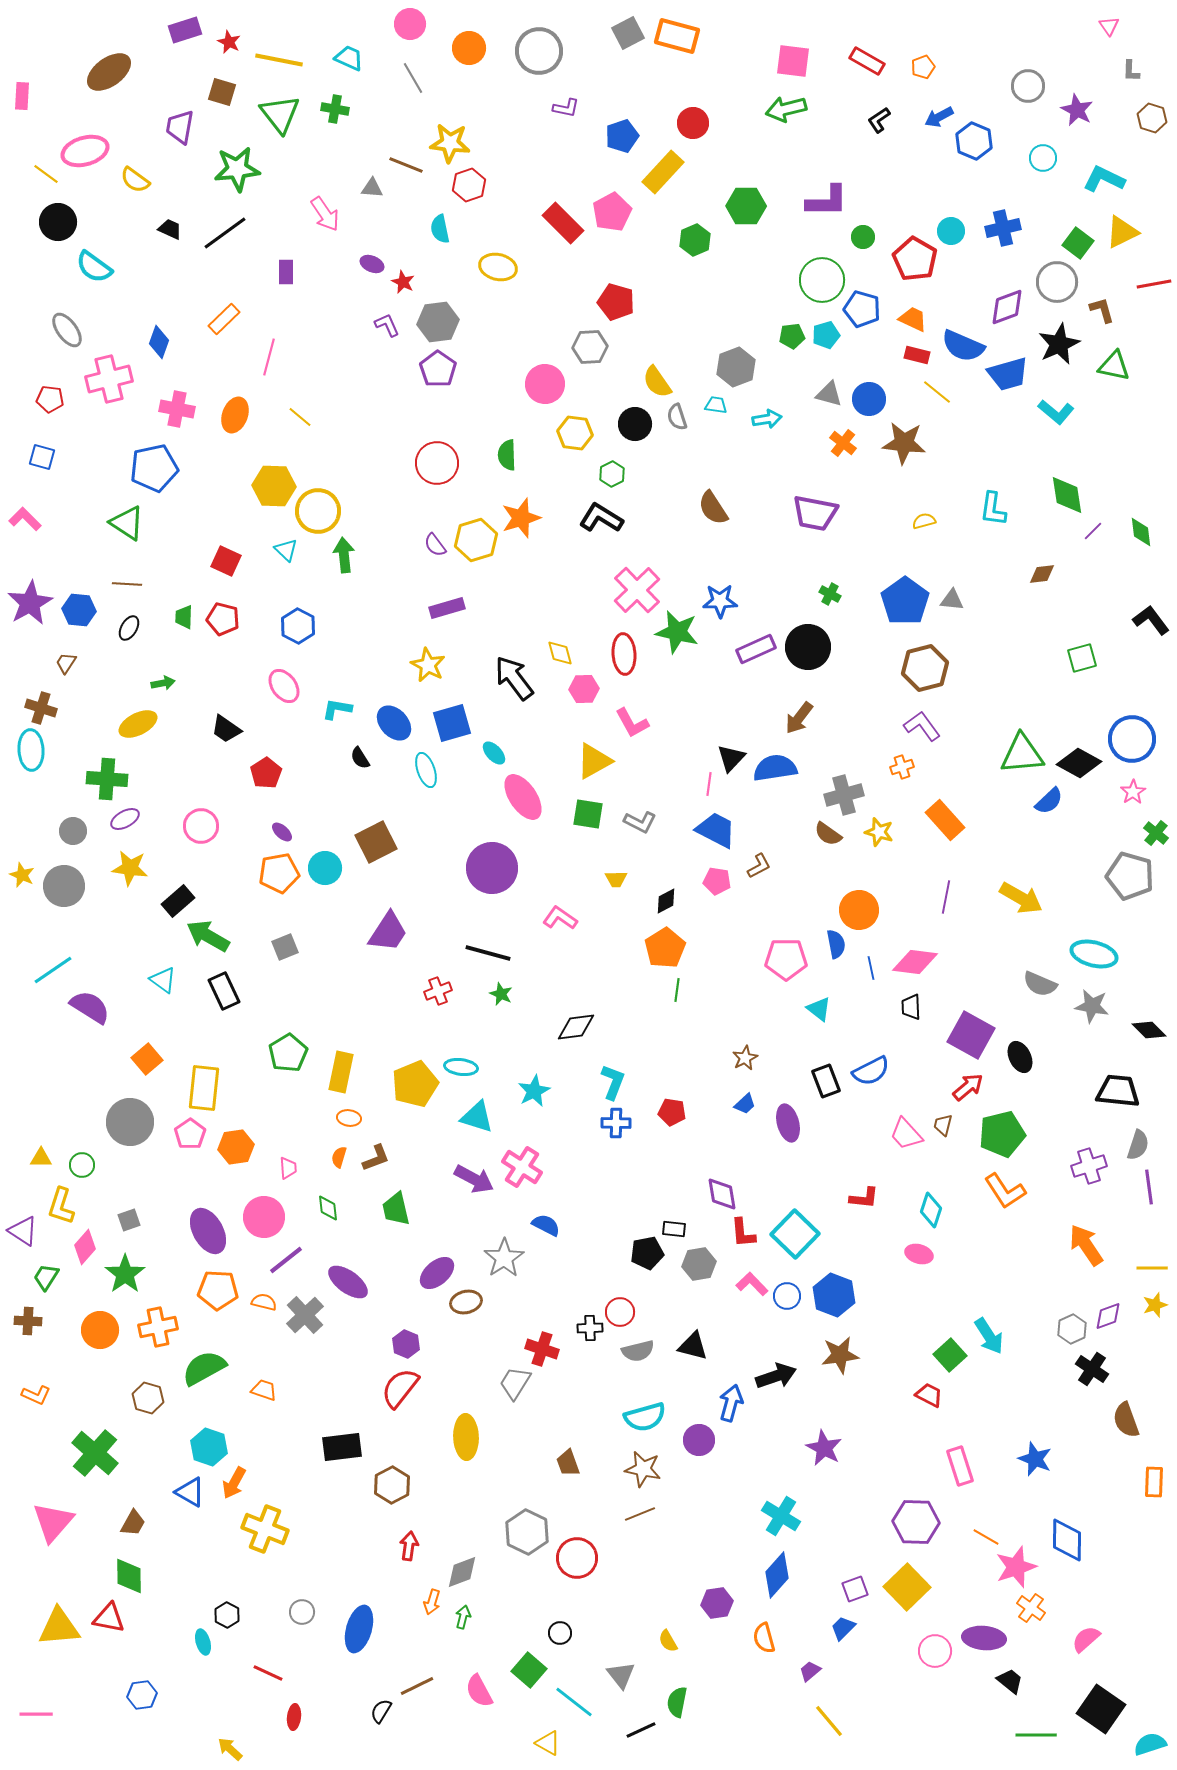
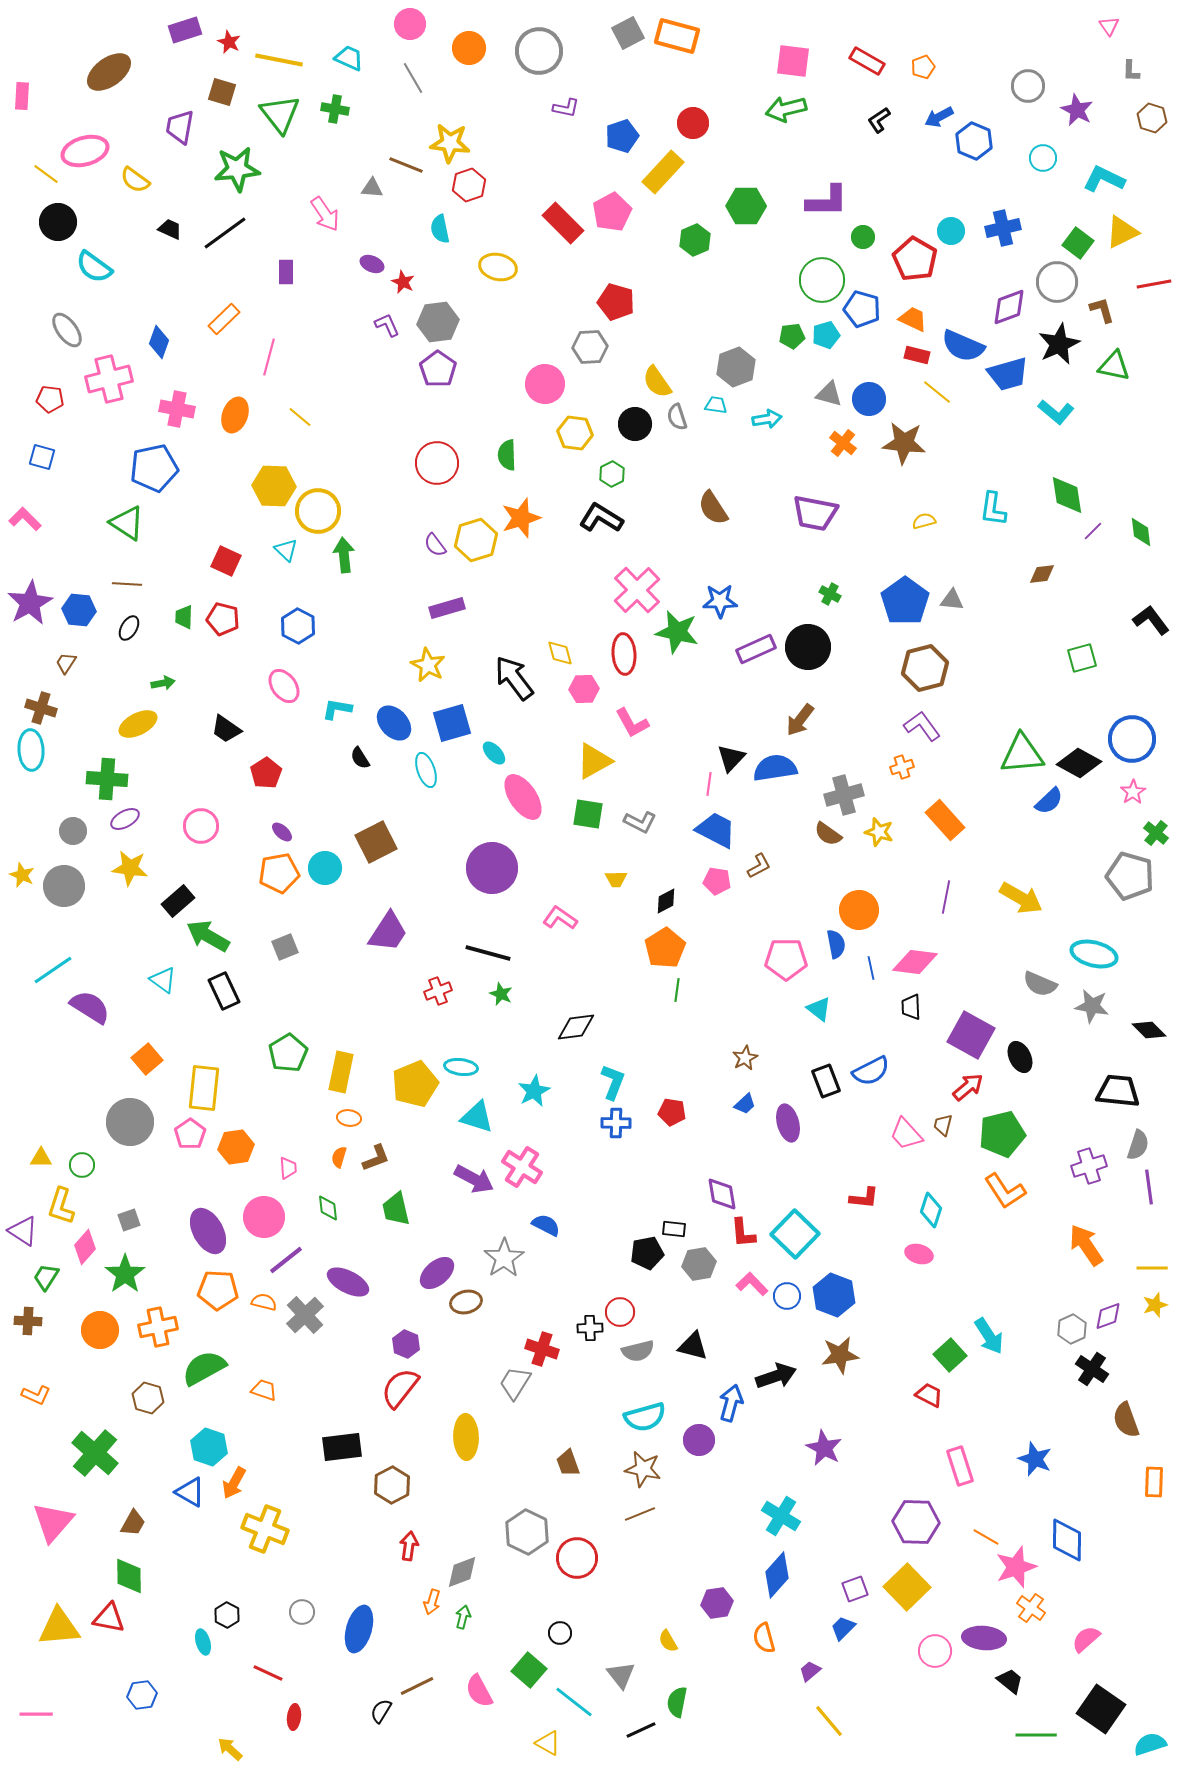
purple diamond at (1007, 307): moved 2 px right
brown arrow at (799, 718): moved 1 px right, 2 px down
purple ellipse at (348, 1282): rotated 9 degrees counterclockwise
